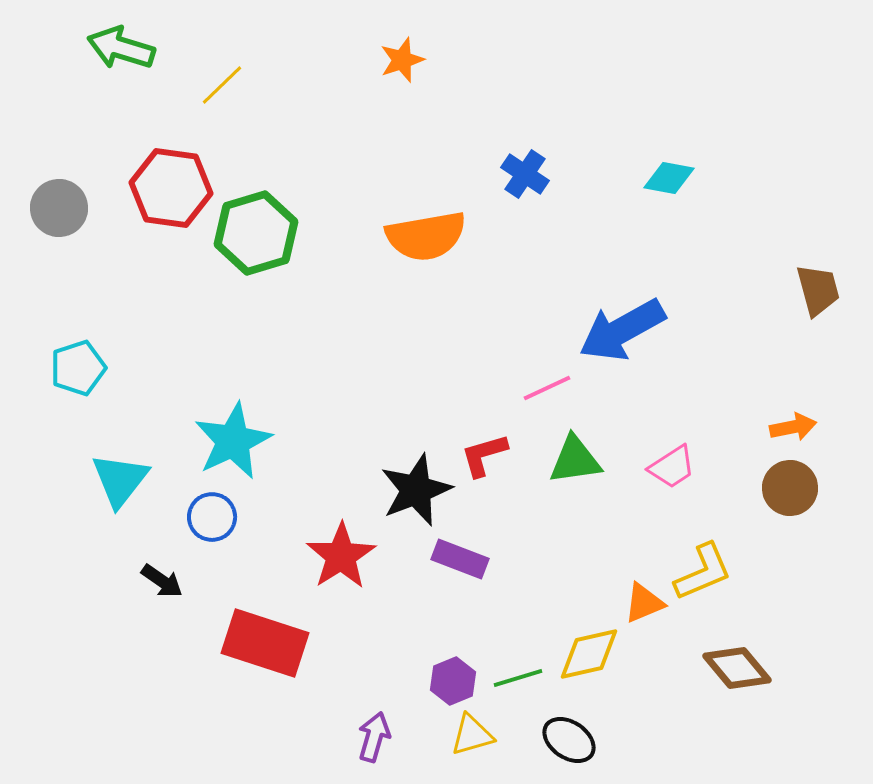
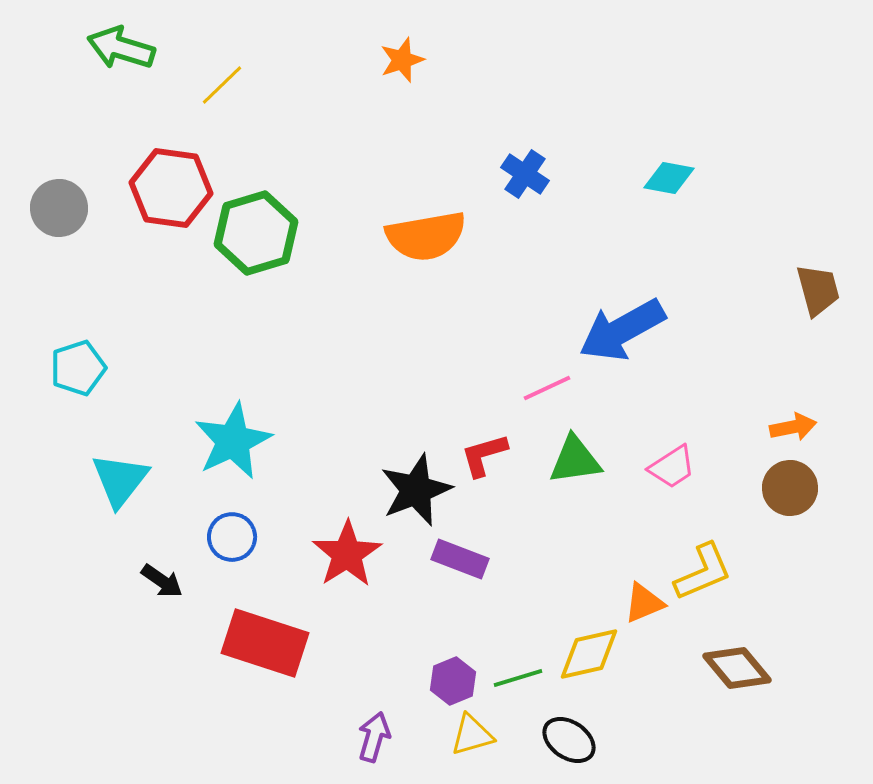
blue circle: moved 20 px right, 20 px down
red star: moved 6 px right, 2 px up
